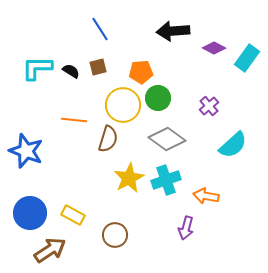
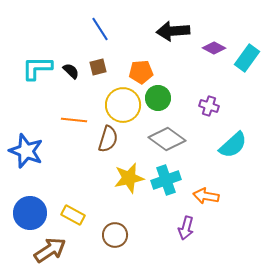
black semicircle: rotated 12 degrees clockwise
purple cross: rotated 30 degrees counterclockwise
yellow star: rotated 16 degrees clockwise
